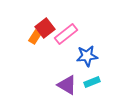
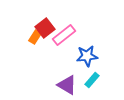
pink rectangle: moved 2 px left, 1 px down
cyan rectangle: moved 2 px up; rotated 28 degrees counterclockwise
